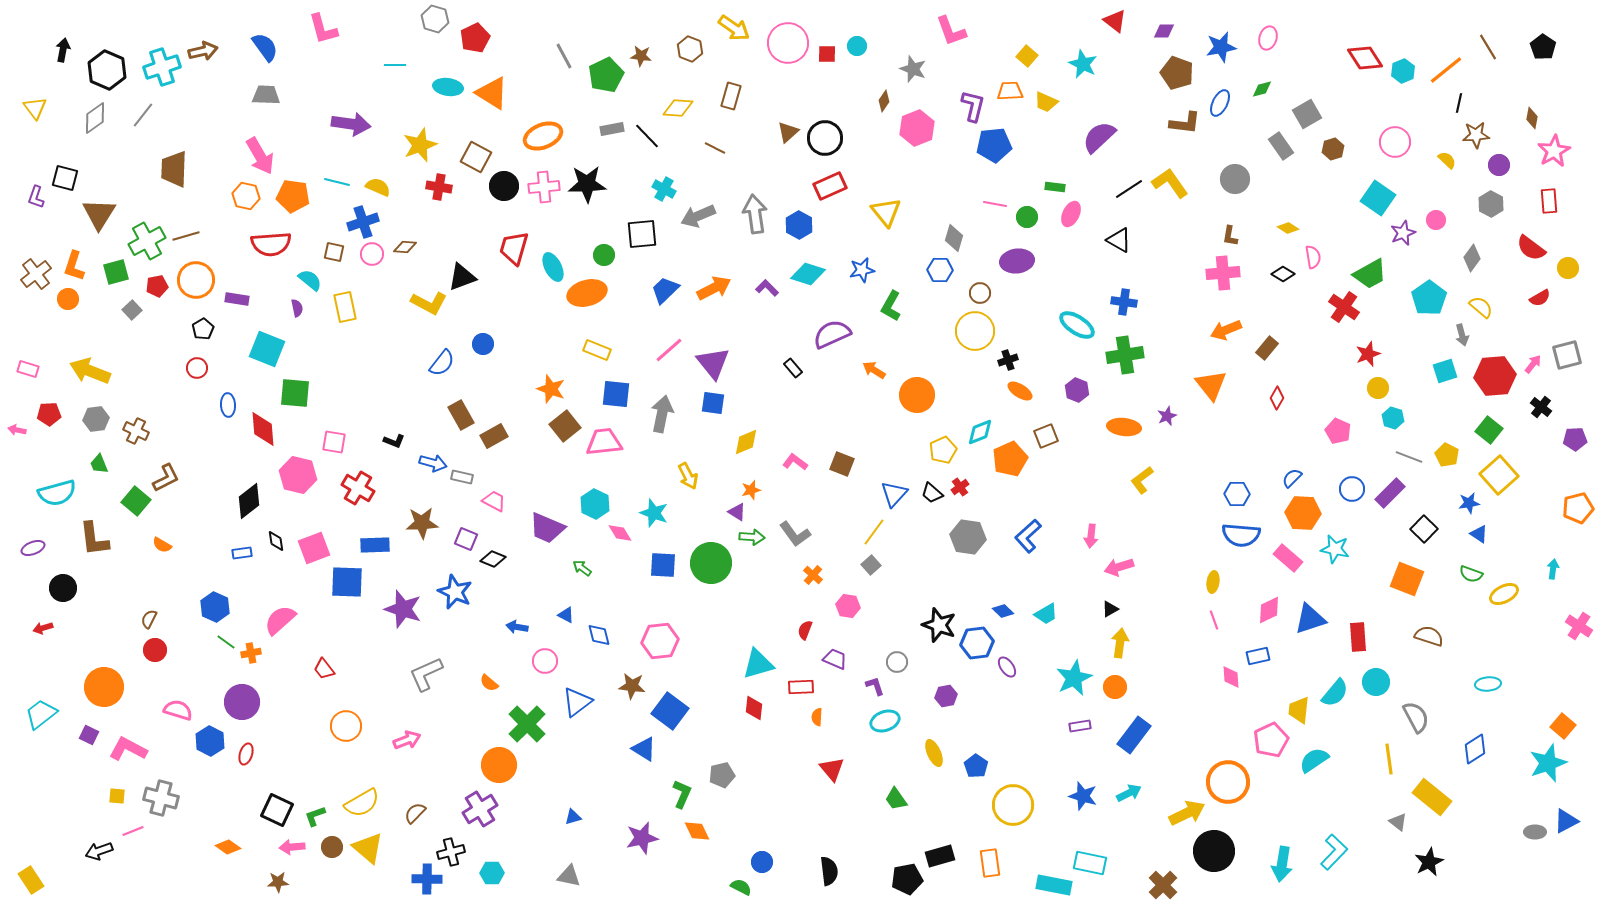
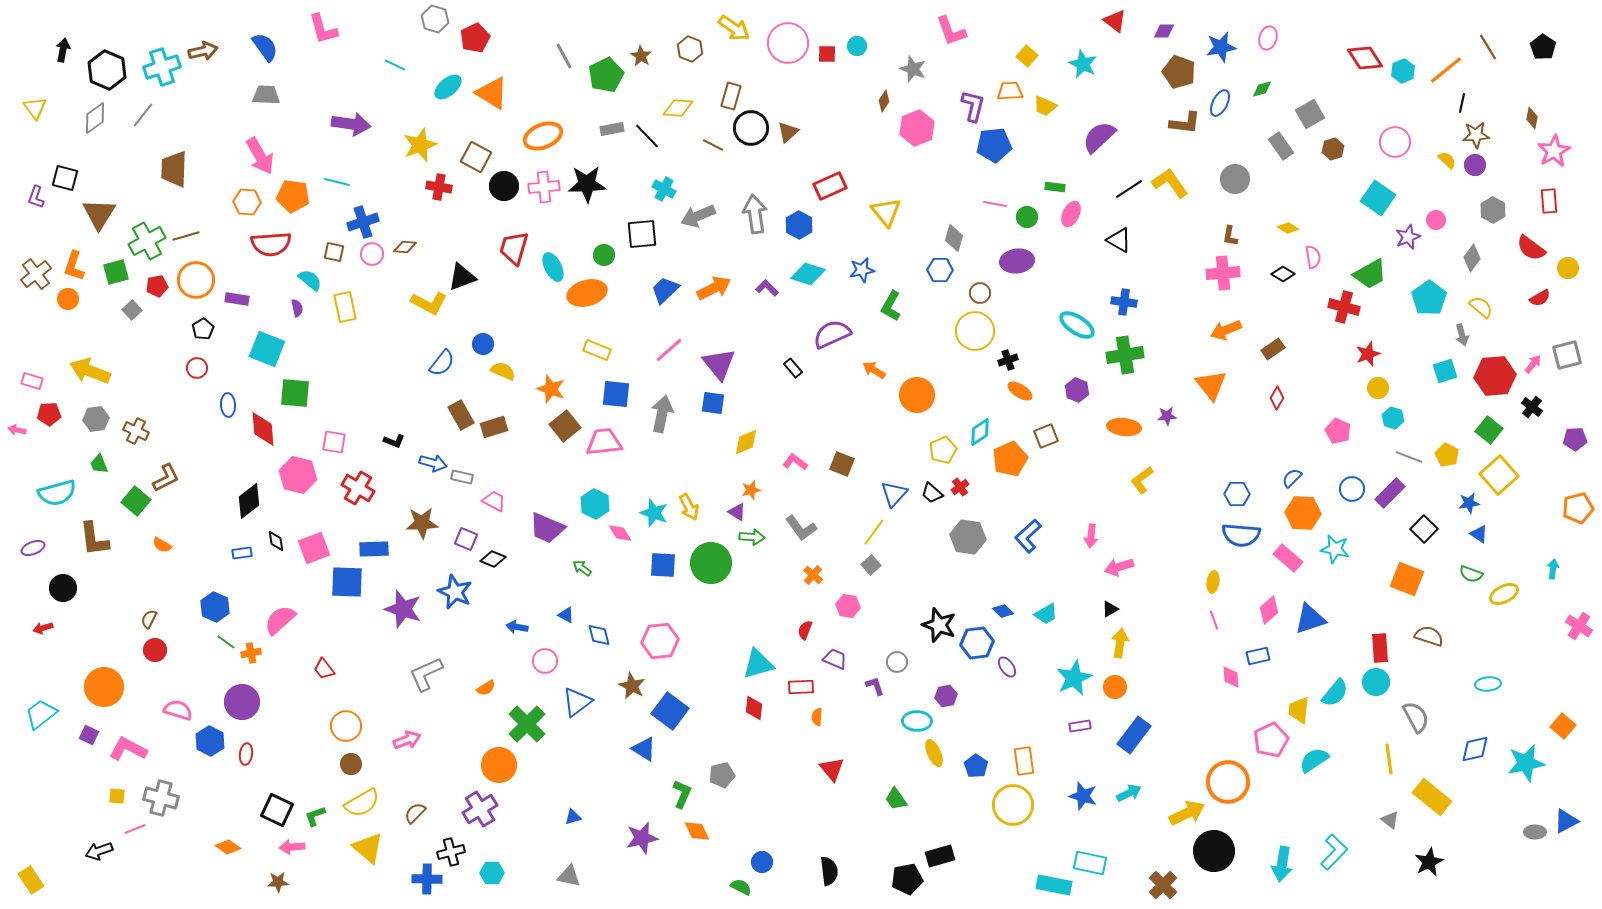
brown star at (641, 56): rotated 25 degrees clockwise
cyan line at (395, 65): rotated 25 degrees clockwise
brown pentagon at (1177, 73): moved 2 px right, 1 px up
cyan ellipse at (448, 87): rotated 48 degrees counterclockwise
yellow trapezoid at (1046, 102): moved 1 px left, 4 px down
black line at (1459, 103): moved 3 px right
gray square at (1307, 114): moved 3 px right
black circle at (825, 138): moved 74 px left, 10 px up
brown line at (715, 148): moved 2 px left, 3 px up
purple circle at (1499, 165): moved 24 px left
yellow semicircle at (378, 187): moved 125 px right, 184 px down
orange hexagon at (246, 196): moved 1 px right, 6 px down; rotated 8 degrees counterclockwise
gray hexagon at (1491, 204): moved 2 px right, 6 px down
purple star at (1403, 233): moved 5 px right, 4 px down
red cross at (1344, 307): rotated 20 degrees counterclockwise
brown rectangle at (1267, 348): moved 6 px right, 1 px down; rotated 15 degrees clockwise
purple triangle at (713, 363): moved 6 px right, 1 px down
pink rectangle at (28, 369): moved 4 px right, 12 px down
black cross at (1541, 407): moved 9 px left
purple star at (1167, 416): rotated 18 degrees clockwise
cyan diamond at (980, 432): rotated 12 degrees counterclockwise
brown rectangle at (494, 436): moved 9 px up; rotated 12 degrees clockwise
yellow arrow at (688, 476): moved 1 px right, 31 px down
gray L-shape at (795, 534): moved 6 px right, 6 px up
blue rectangle at (375, 545): moved 1 px left, 4 px down
pink diamond at (1269, 610): rotated 16 degrees counterclockwise
red rectangle at (1358, 637): moved 22 px right, 11 px down
orange semicircle at (489, 683): moved 3 px left, 5 px down; rotated 72 degrees counterclockwise
brown star at (632, 686): rotated 20 degrees clockwise
cyan ellipse at (885, 721): moved 32 px right; rotated 20 degrees clockwise
blue diamond at (1475, 749): rotated 20 degrees clockwise
red ellipse at (246, 754): rotated 10 degrees counterclockwise
cyan star at (1548, 763): moved 22 px left; rotated 9 degrees clockwise
gray triangle at (1398, 822): moved 8 px left, 2 px up
pink line at (133, 831): moved 2 px right, 2 px up
brown circle at (332, 847): moved 19 px right, 83 px up
orange rectangle at (990, 863): moved 34 px right, 102 px up
